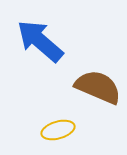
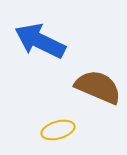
blue arrow: rotated 15 degrees counterclockwise
